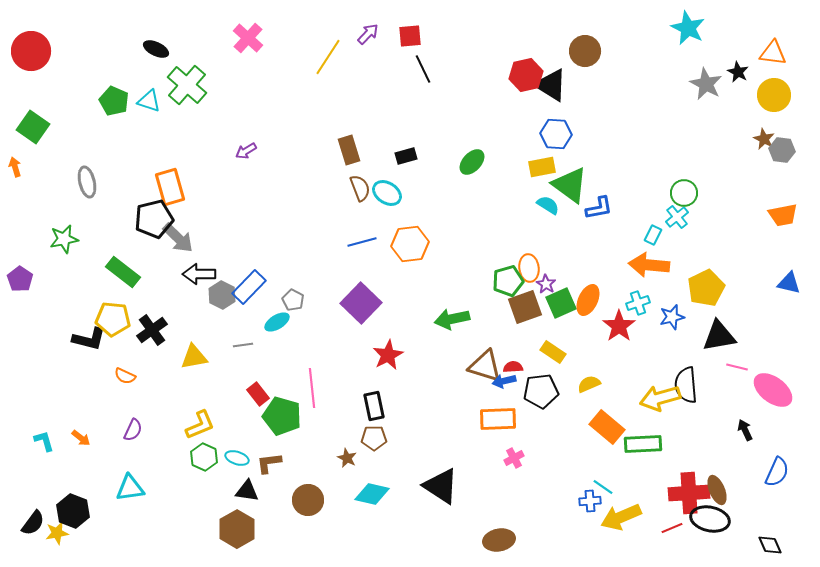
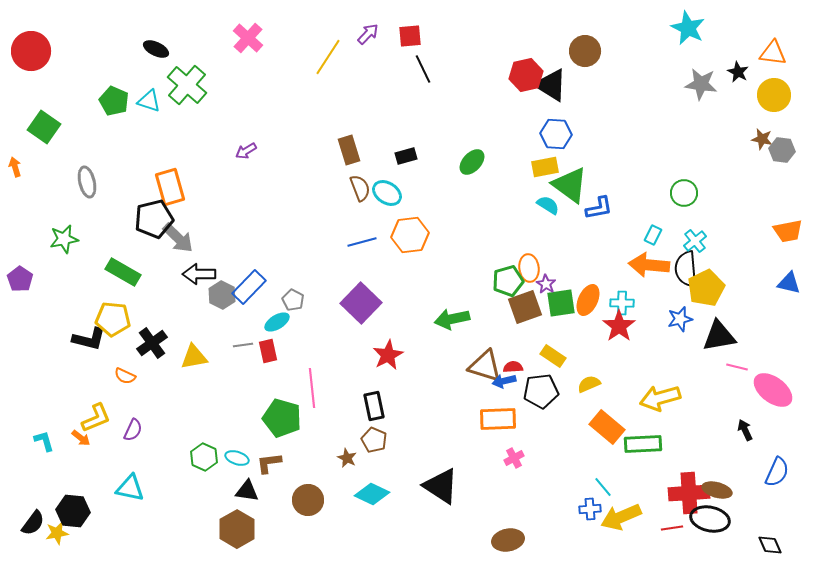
gray star at (706, 84): moved 5 px left; rotated 20 degrees counterclockwise
green square at (33, 127): moved 11 px right
brown star at (764, 139): moved 2 px left; rotated 15 degrees counterclockwise
yellow rectangle at (542, 167): moved 3 px right
orange trapezoid at (783, 215): moved 5 px right, 16 px down
cyan cross at (677, 217): moved 18 px right, 24 px down
orange hexagon at (410, 244): moved 9 px up
green rectangle at (123, 272): rotated 8 degrees counterclockwise
green square at (561, 303): rotated 16 degrees clockwise
cyan cross at (638, 303): moved 16 px left; rotated 20 degrees clockwise
blue star at (672, 317): moved 8 px right, 2 px down
black cross at (152, 330): moved 13 px down
yellow rectangle at (553, 352): moved 4 px down
black semicircle at (686, 385): moved 116 px up
red rectangle at (258, 394): moved 10 px right, 43 px up; rotated 25 degrees clockwise
green pentagon at (282, 416): moved 2 px down
yellow L-shape at (200, 425): moved 104 px left, 7 px up
brown pentagon at (374, 438): moved 2 px down; rotated 25 degrees clockwise
cyan line at (603, 487): rotated 15 degrees clockwise
cyan triangle at (130, 488): rotated 20 degrees clockwise
brown ellipse at (717, 490): rotated 52 degrees counterclockwise
cyan diamond at (372, 494): rotated 12 degrees clockwise
blue cross at (590, 501): moved 8 px down
black hexagon at (73, 511): rotated 16 degrees counterclockwise
red line at (672, 528): rotated 15 degrees clockwise
brown ellipse at (499, 540): moved 9 px right
